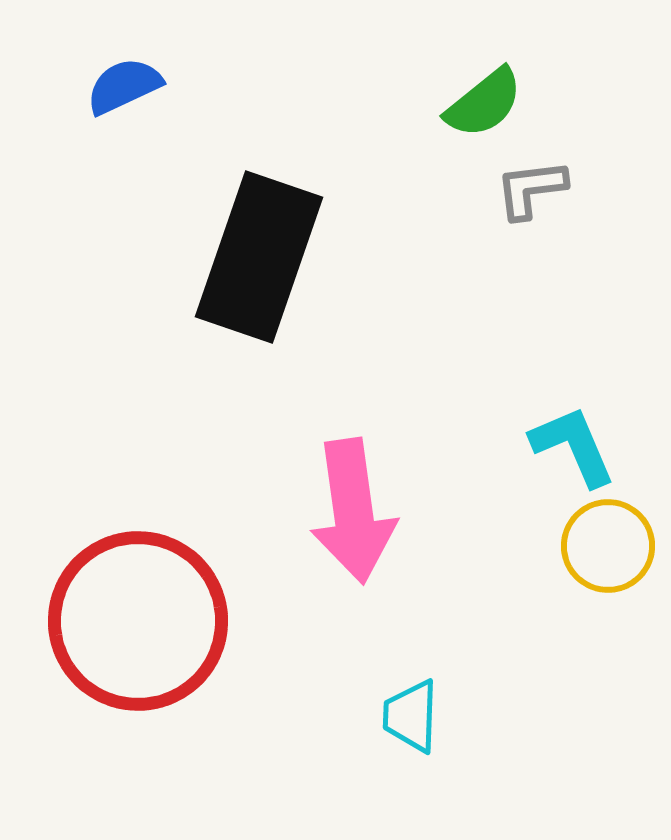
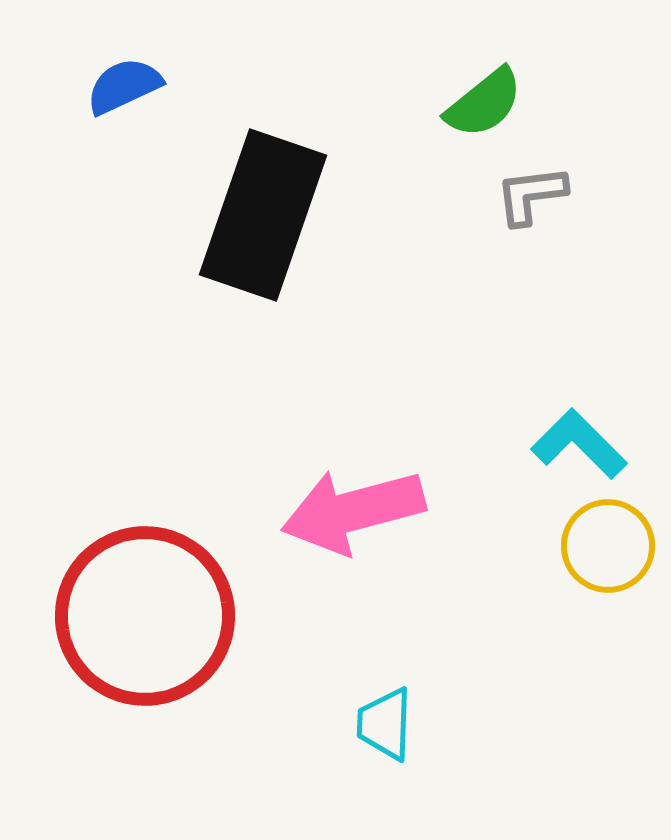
gray L-shape: moved 6 px down
black rectangle: moved 4 px right, 42 px up
cyan L-shape: moved 6 px right, 2 px up; rotated 22 degrees counterclockwise
pink arrow: rotated 83 degrees clockwise
red circle: moved 7 px right, 5 px up
cyan trapezoid: moved 26 px left, 8 px down
